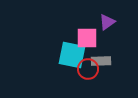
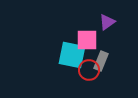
pink square: moved 2 px down
gray rectangle: rotated 66 degrees counterclockwise
red circle: moved 1 px right, 1 px down
